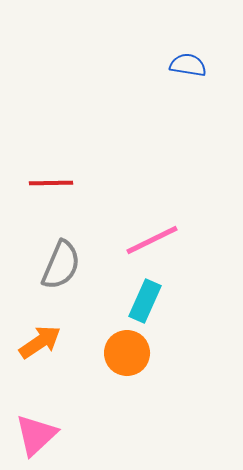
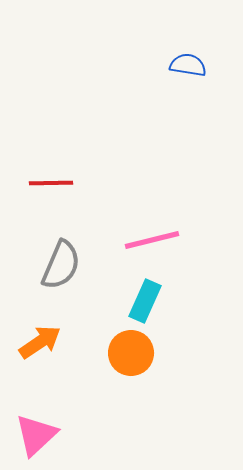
pink line: rotated 12 degrees clockwise
orange circle: moved 4 px right
